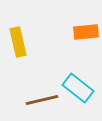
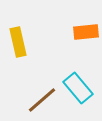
cyan rectangle: rotated 12 degrees clockwise
brown line: rotated 28 degrees counterclockwise
